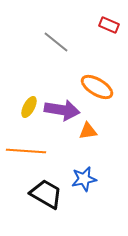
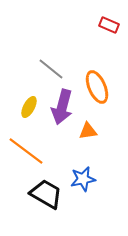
gray line: moved 5 px left, 27 px down
orange ellipse: rotated 36 degrees clockwise
purple arrow: moved 3 px up; rotated 96 degrees clockwise
orange line: rotated 33 degrees clockwise
blue star: moved 1 px left
